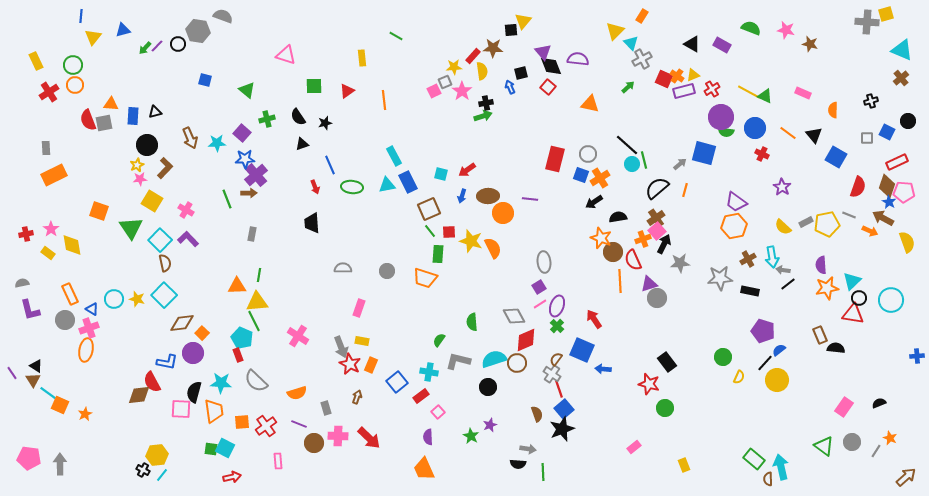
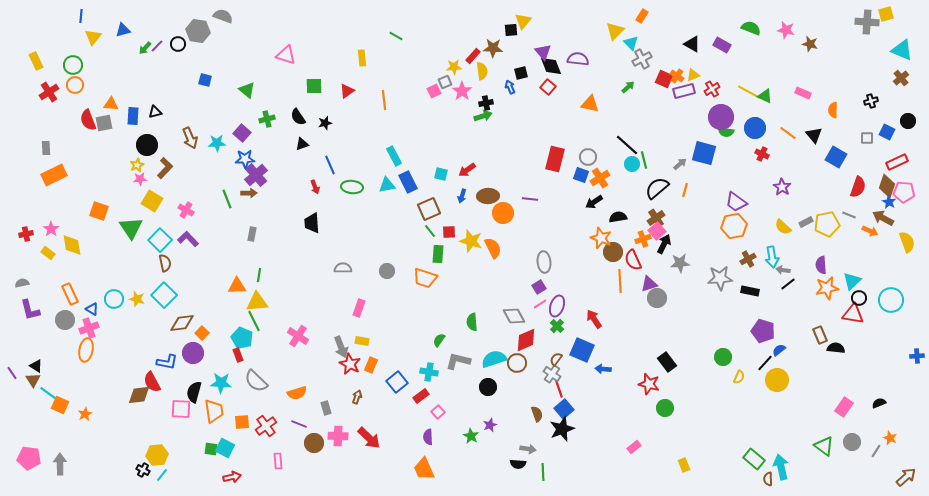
gray circle at (588, 154): moved 3 px down
